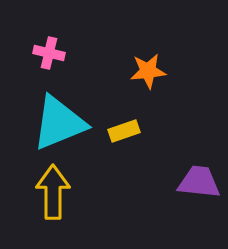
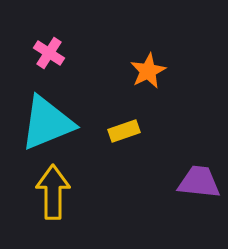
pink cross: rotated 20 degrees clockwise
orange star: rotated 21 degrees counterclockwise
cyan triangle: moved 12 px left
